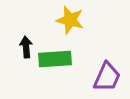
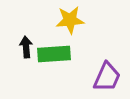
yellow star: rotated 20 degrees counterclockwise
green rectangle: moved 1 px left, 5 px up
